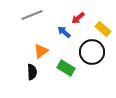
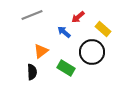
red arrow: moved 1 px up
